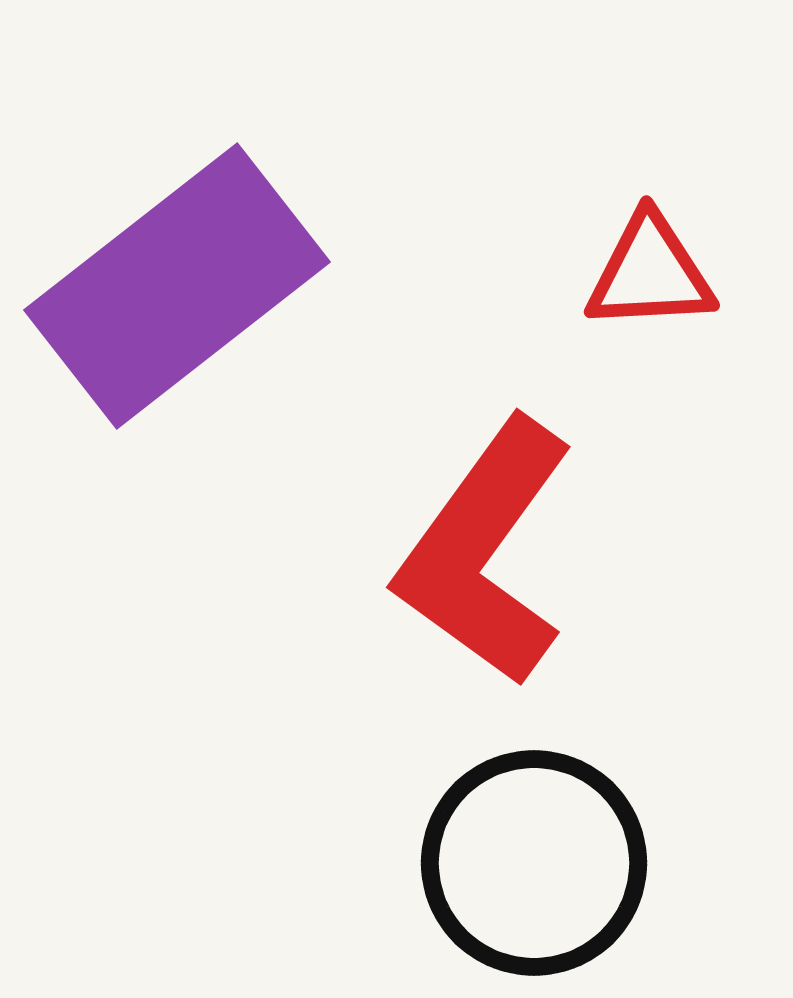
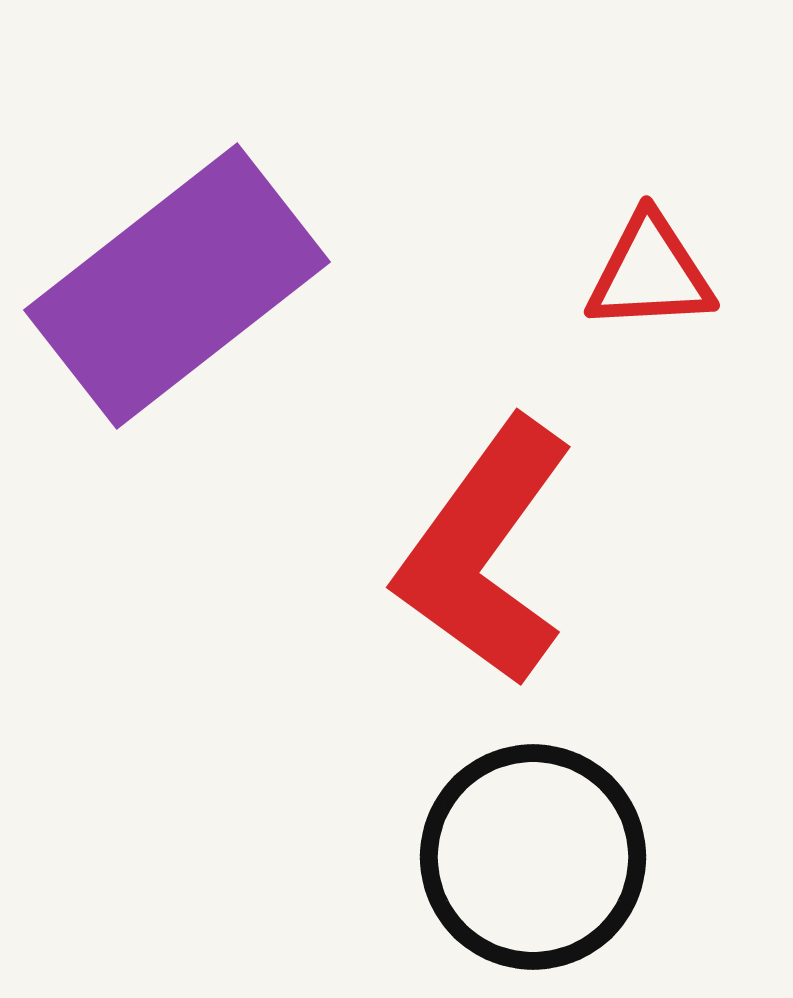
black circle: moved 1 px left, 6 px up
